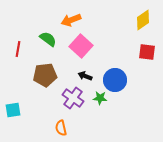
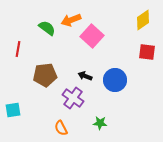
green semicircle: moved 1 px left, 11 px up
pink square: moved 11 px right, 10 px up
green star: moved 25 px down
orange semicircle: rotated 14 degrees counterclockwise
